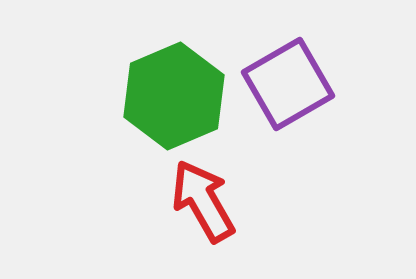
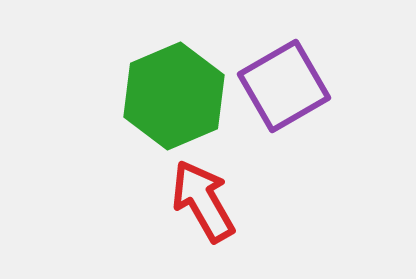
purple square: moved 4 px left, 2 px down
